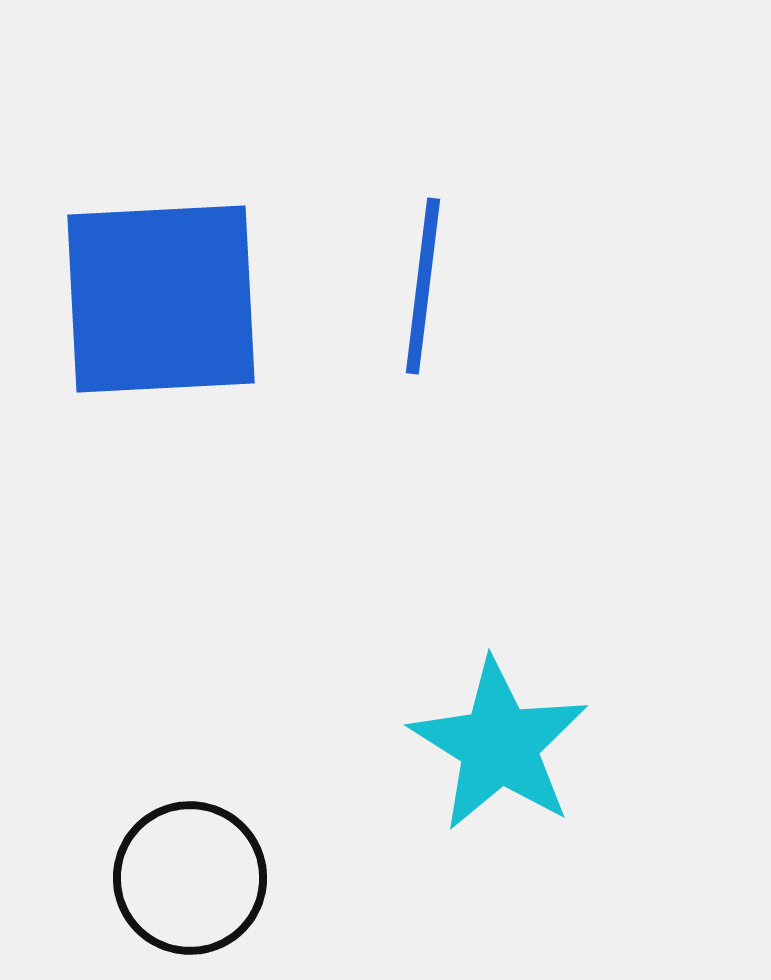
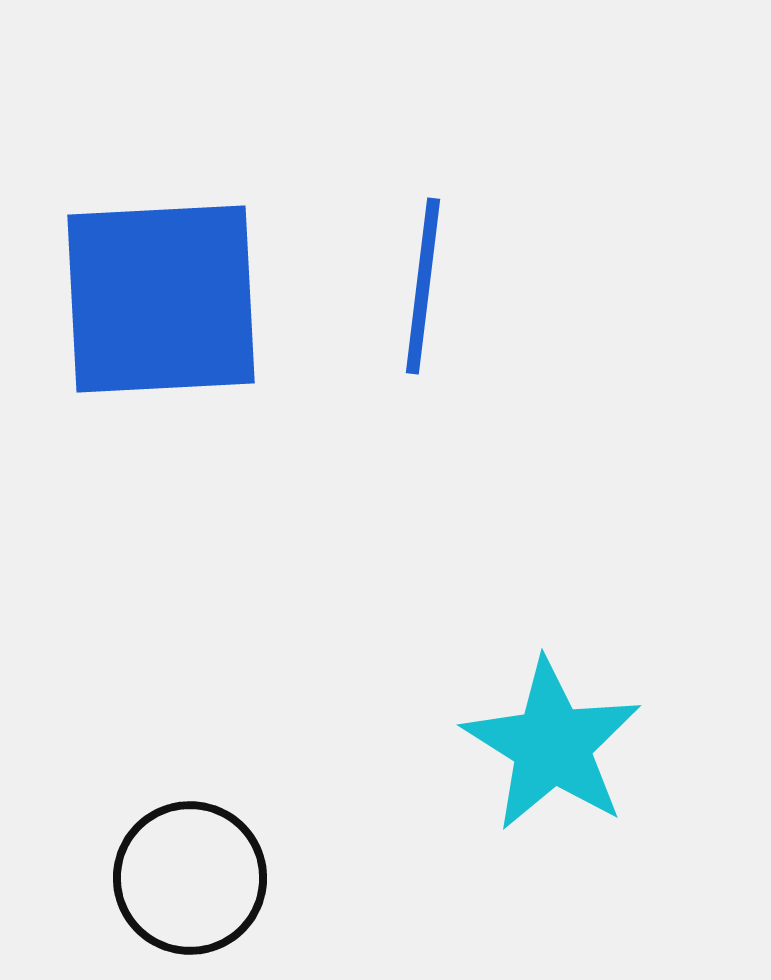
cyan star: moved 53 px right
